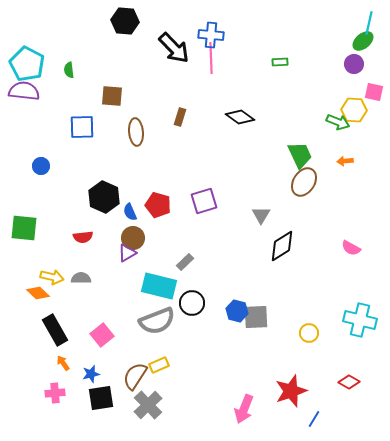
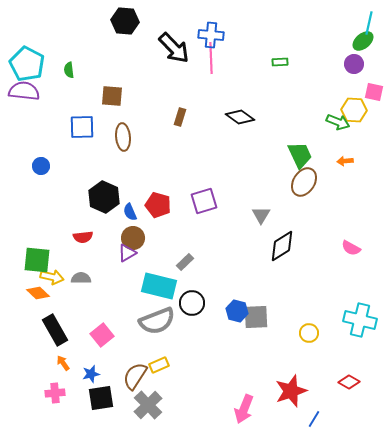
brown ellipse at (136, 132): moved 13 px left, 5 px down
green square at (24, 228): moved 13 px right, 32 px down
